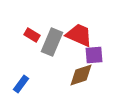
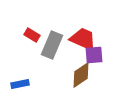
red trapezoid: moved 4 px right, 4 px down
gray rectangle: moved 3 px down
brown diamond: rotated 16 degrees counterclockwise
blue rectangle: moved 1 px left; rotated 42 degrees clockwise
